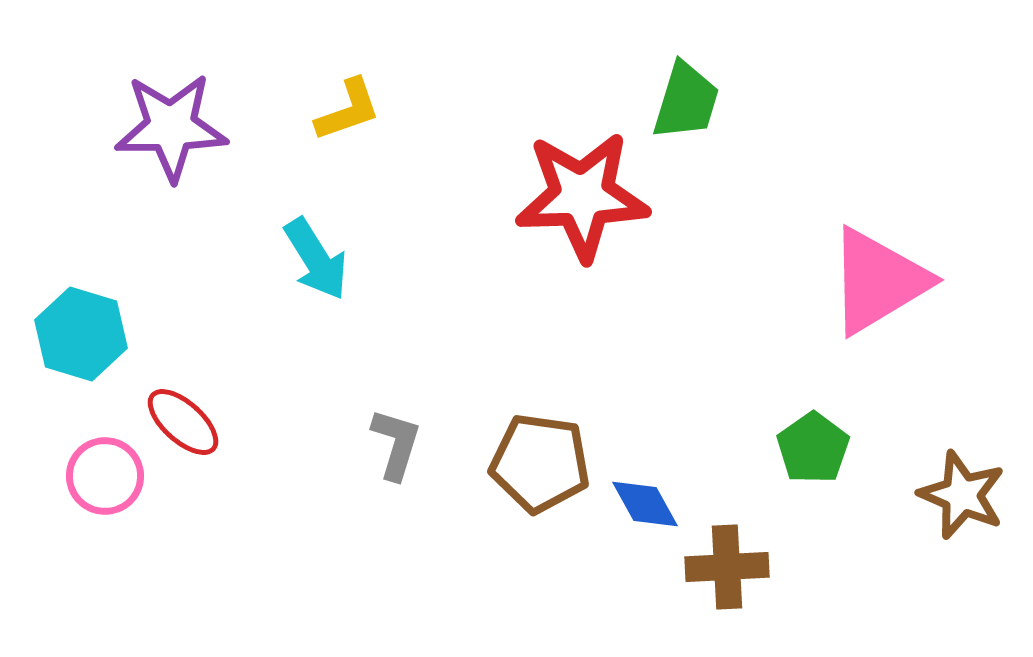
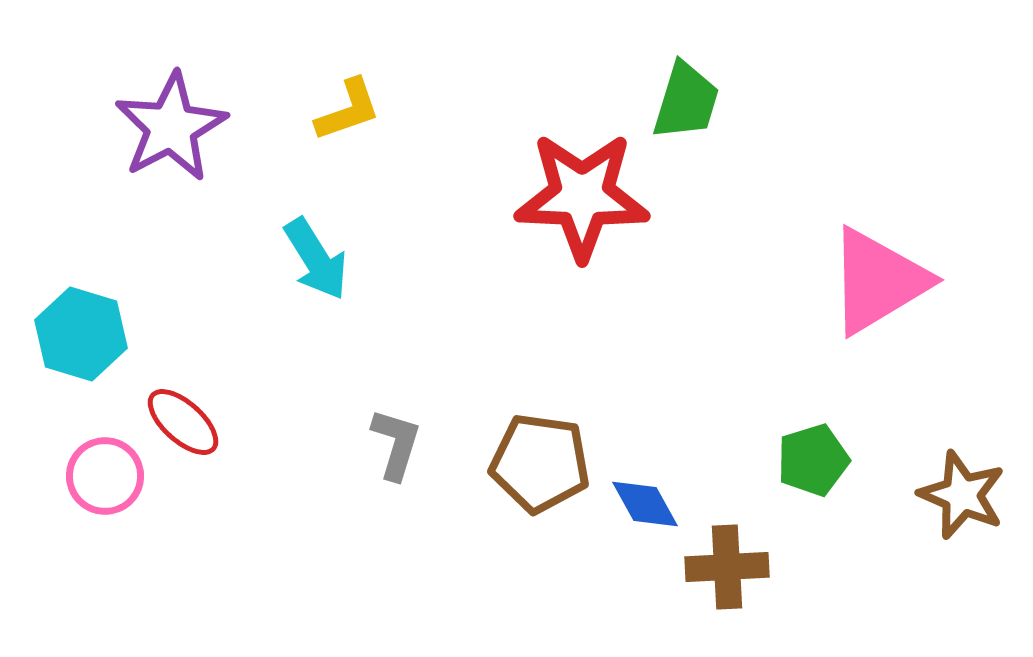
purple star: rotated 27 degrees counterclockwise
red star: rotated 4 degrees clockwise
green pentagon: moved 12 px down; rotated 18 degrees clockwise
